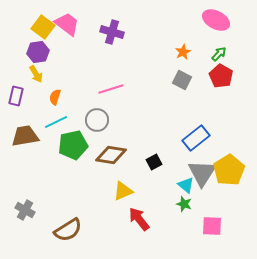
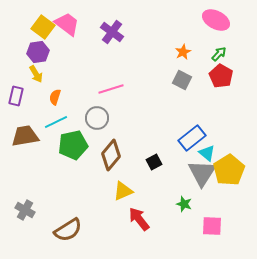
purple cross: rotated 20 degrees clockwise
gray circle: moved 2 px up
blue rectangle: moved 4 px left
brown diamond: rotated 60 degrees counterclockwise
cyan triangle: moved 21 px right, 32 px up
